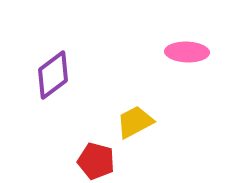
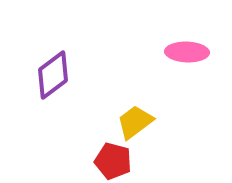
yellow trapezoid: rotated 9 degrees counterclockwise
red pentagon: moved 17 px right
